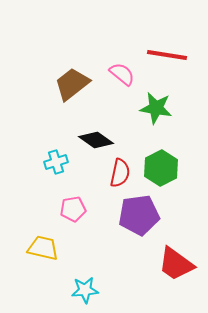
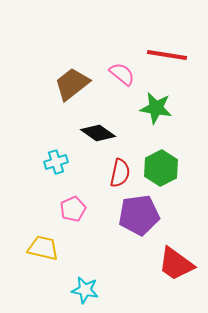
black diamond: moved 2 px right, 7 px up
pink pentagon: rotated 15 degrees counterclockwise
cyan star: rotated 16 degrees clockwise
